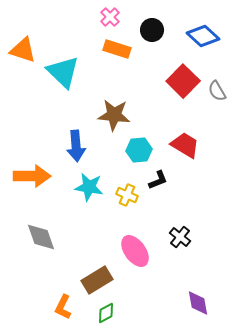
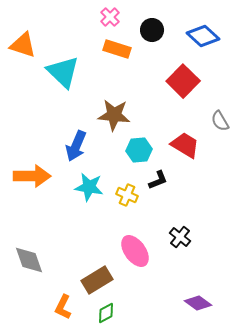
orange triangle: moved 5 px up
gray semicircle: moved 3 px right, 30 px down
blue arrow: rotated 28 degrees clockwise
gray diamond: moved 12 px left, 23 px down
purple diamond: rotated 44 degrees counterclockwise
